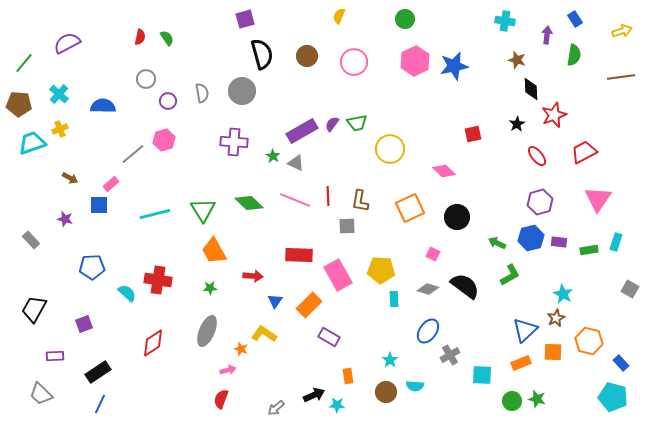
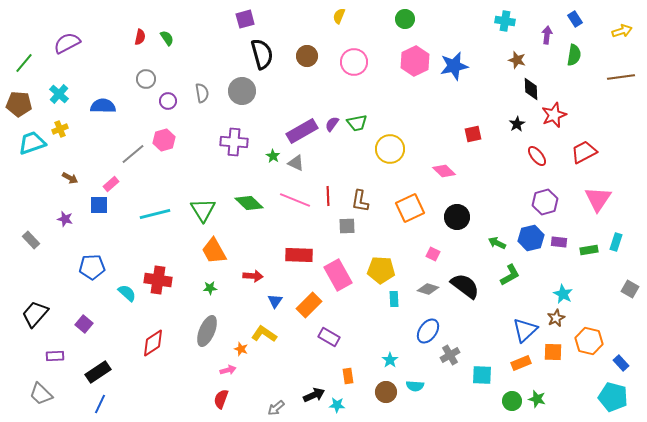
purple hexagon at (540, 202): moved 5 px right
black trapezoid at (34, 309): moved 1 px right, 5 px down; rotated 12 degrees clockwise
purple square at (84, 324): rotated 30 degrees counterclockwise
